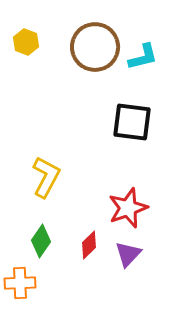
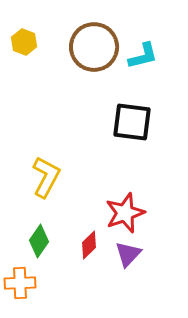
yellow hexagon: moved 2 px left
brown circle: moved 1 px left
cyan L-shape: moved 1 px up
red star: moved 3 px left, 5 px down
green diamond: moved 2 px left
